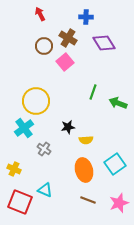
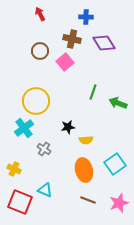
brown cross: moved 4 px right, 1 px down; rotated 18 degrees counterclockwise
brown circle: moved 4 px left, 5 px down
